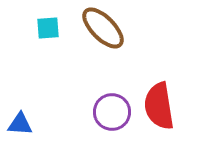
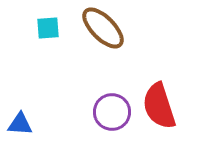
red semicircle: rotated 9 degrees counterclockwise
